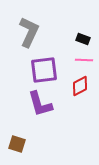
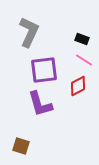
black rectangle: moved 1 px left
pink line: rotated 30 degrees clockwise
red diamond: moved 2 px left
brown square: moved 4 px right, 2 px down
